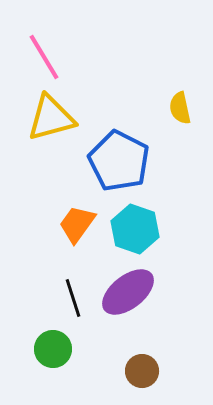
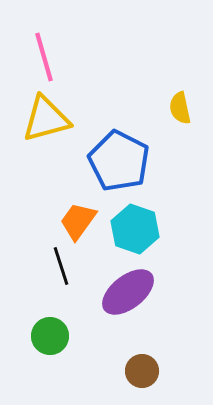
pink line: rotated 15 degrees clockwise
yellow triangle: moved 5 px left, 1 px down
orange trapezoid: moved 1 px right, 3 px up
black line: moved 12 px left, 32 px up
green circle: moved 3 px left, 13 px up
